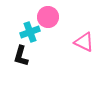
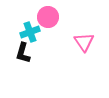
pink triangle: rotated 30 degrees clockwise
black L-shape: moved 2 px right, 3 px up
